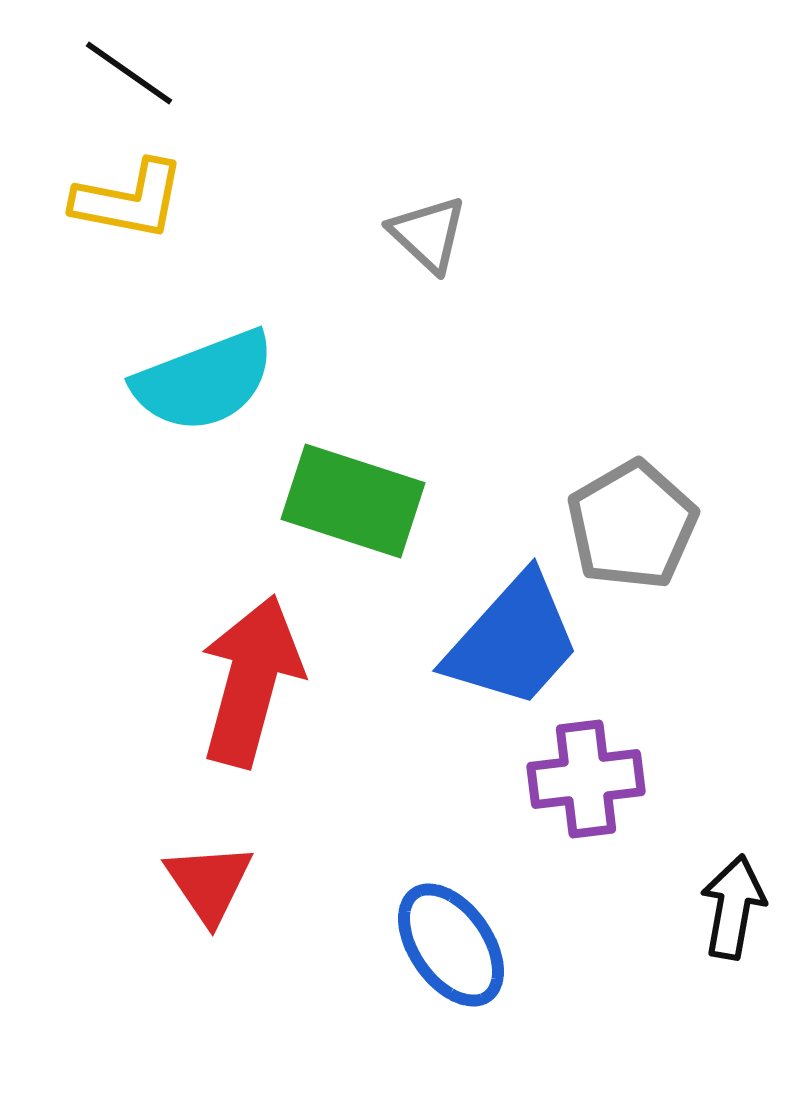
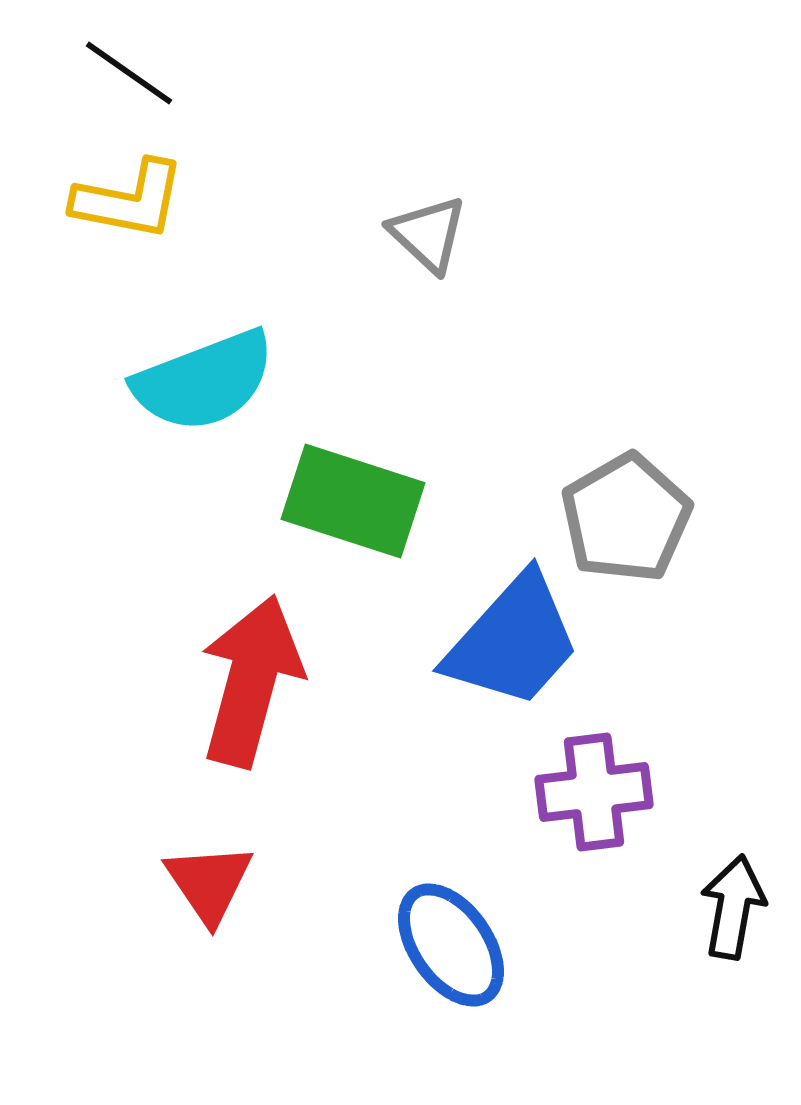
gray pentagon: moved 6 px left, 7 px up
purple cross: moved 8 px right, 13 px down
